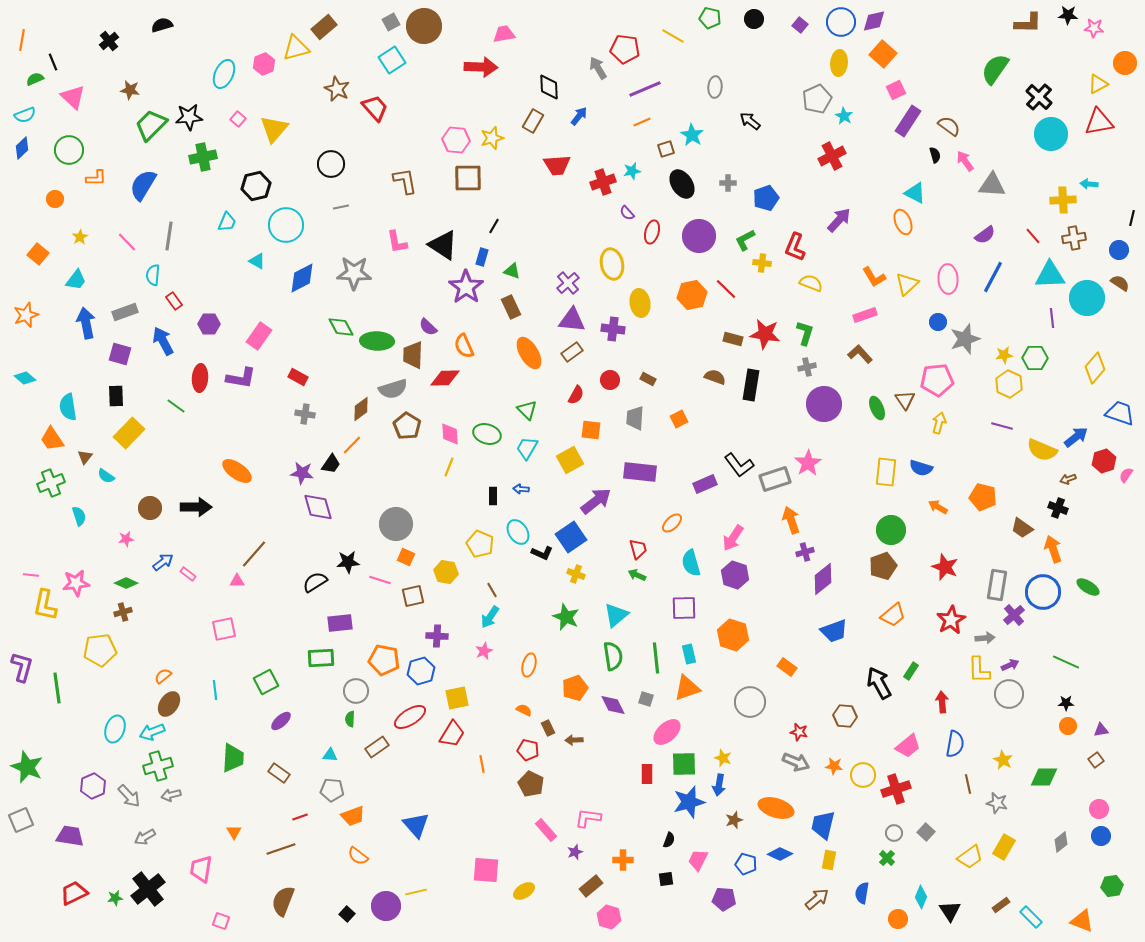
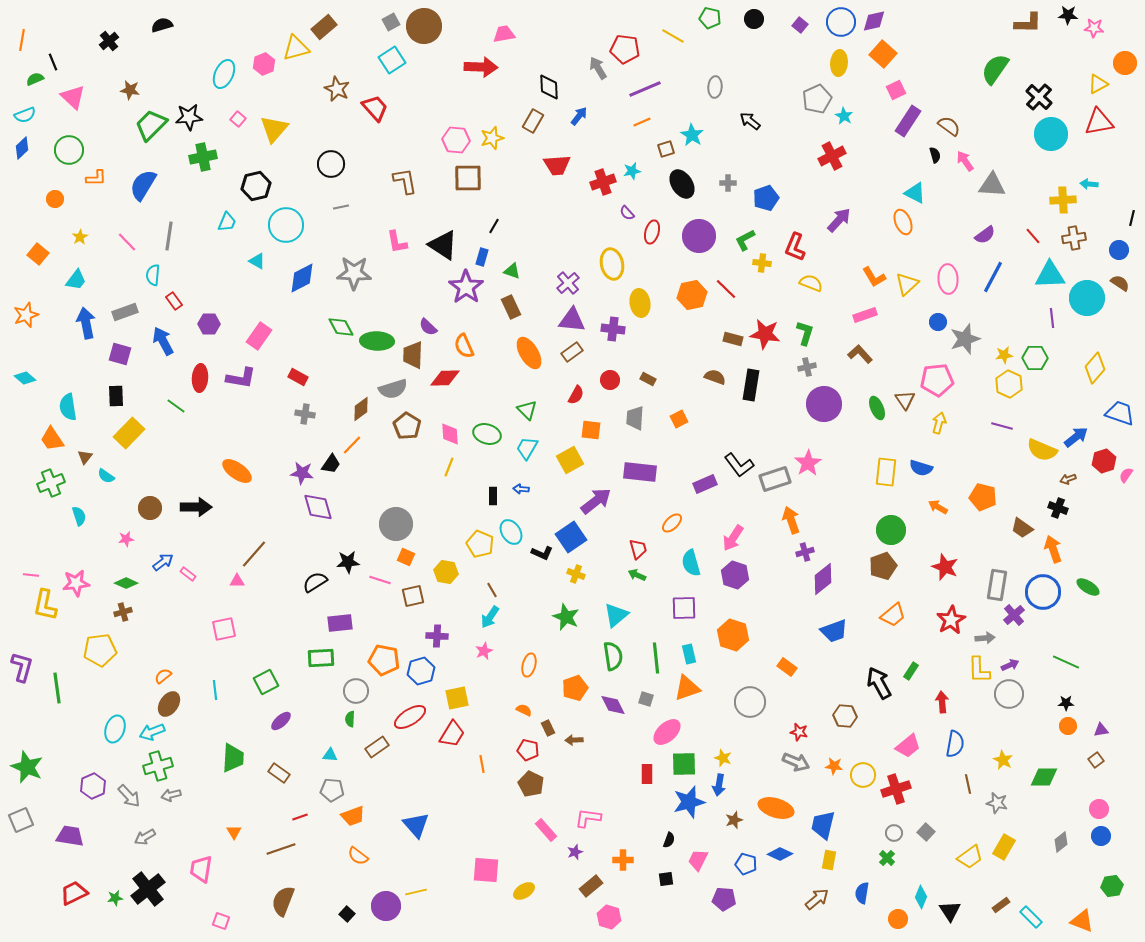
cyan ellipse at (518, 532): moved 7 px left
